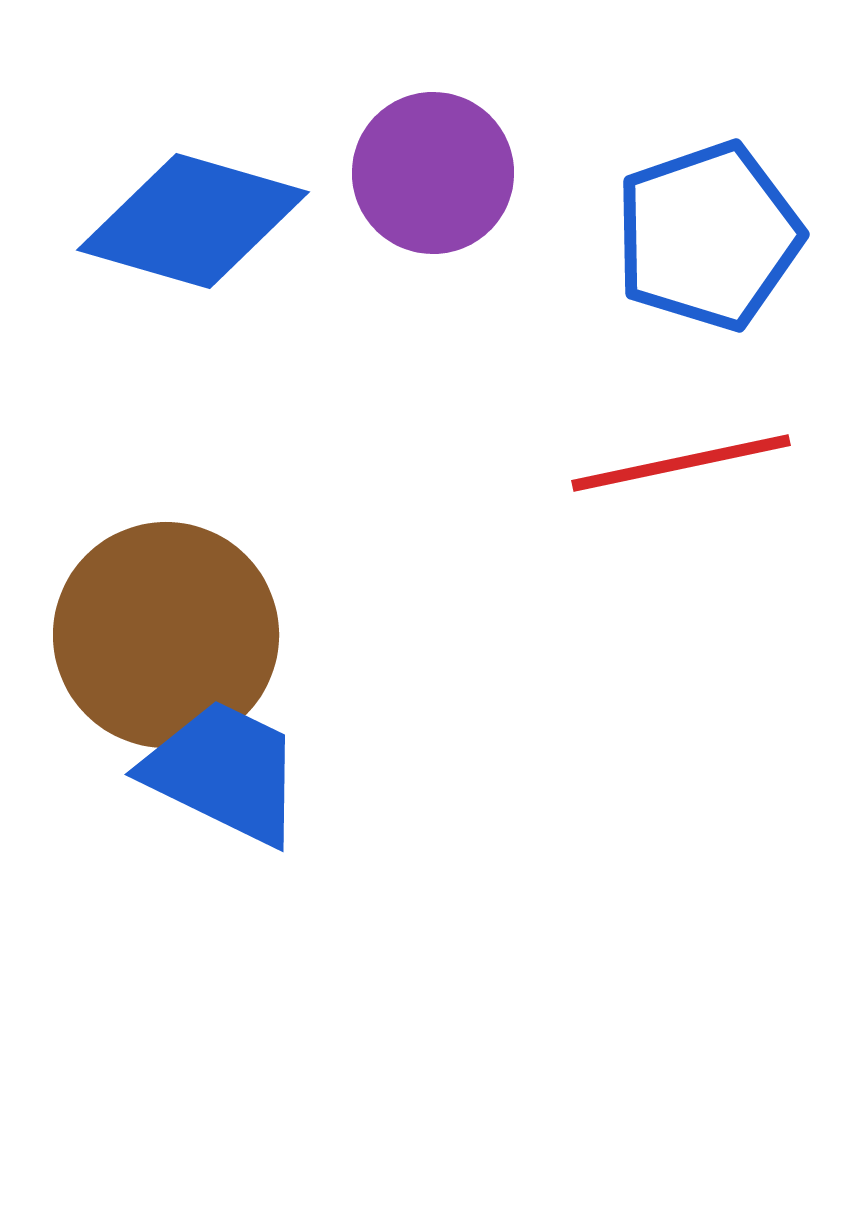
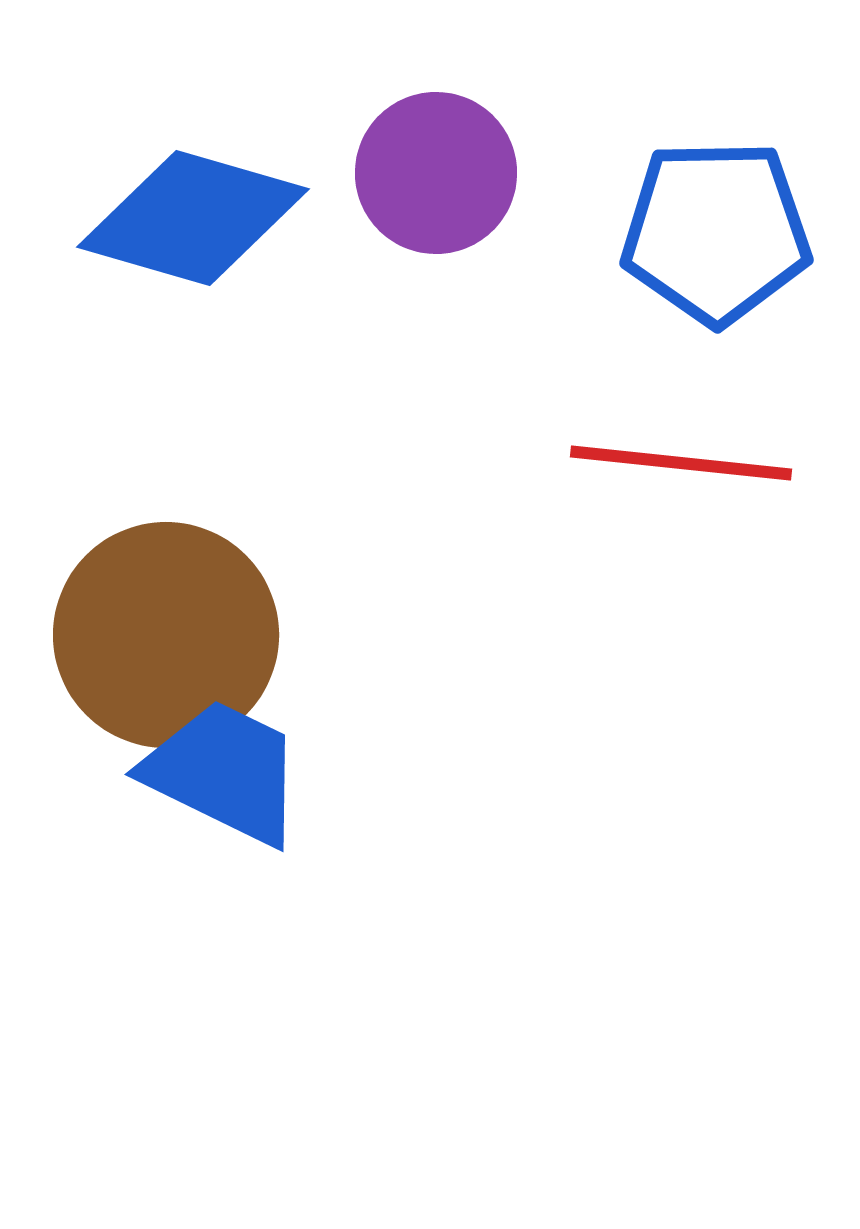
purple circle: moved 3 px right
blue diamond: moved 3 px up
blue pentagon: moved 8 px right, 4 px up; rotated 18 degrees clockwise
red line: rotated 18 degrees clockwise
